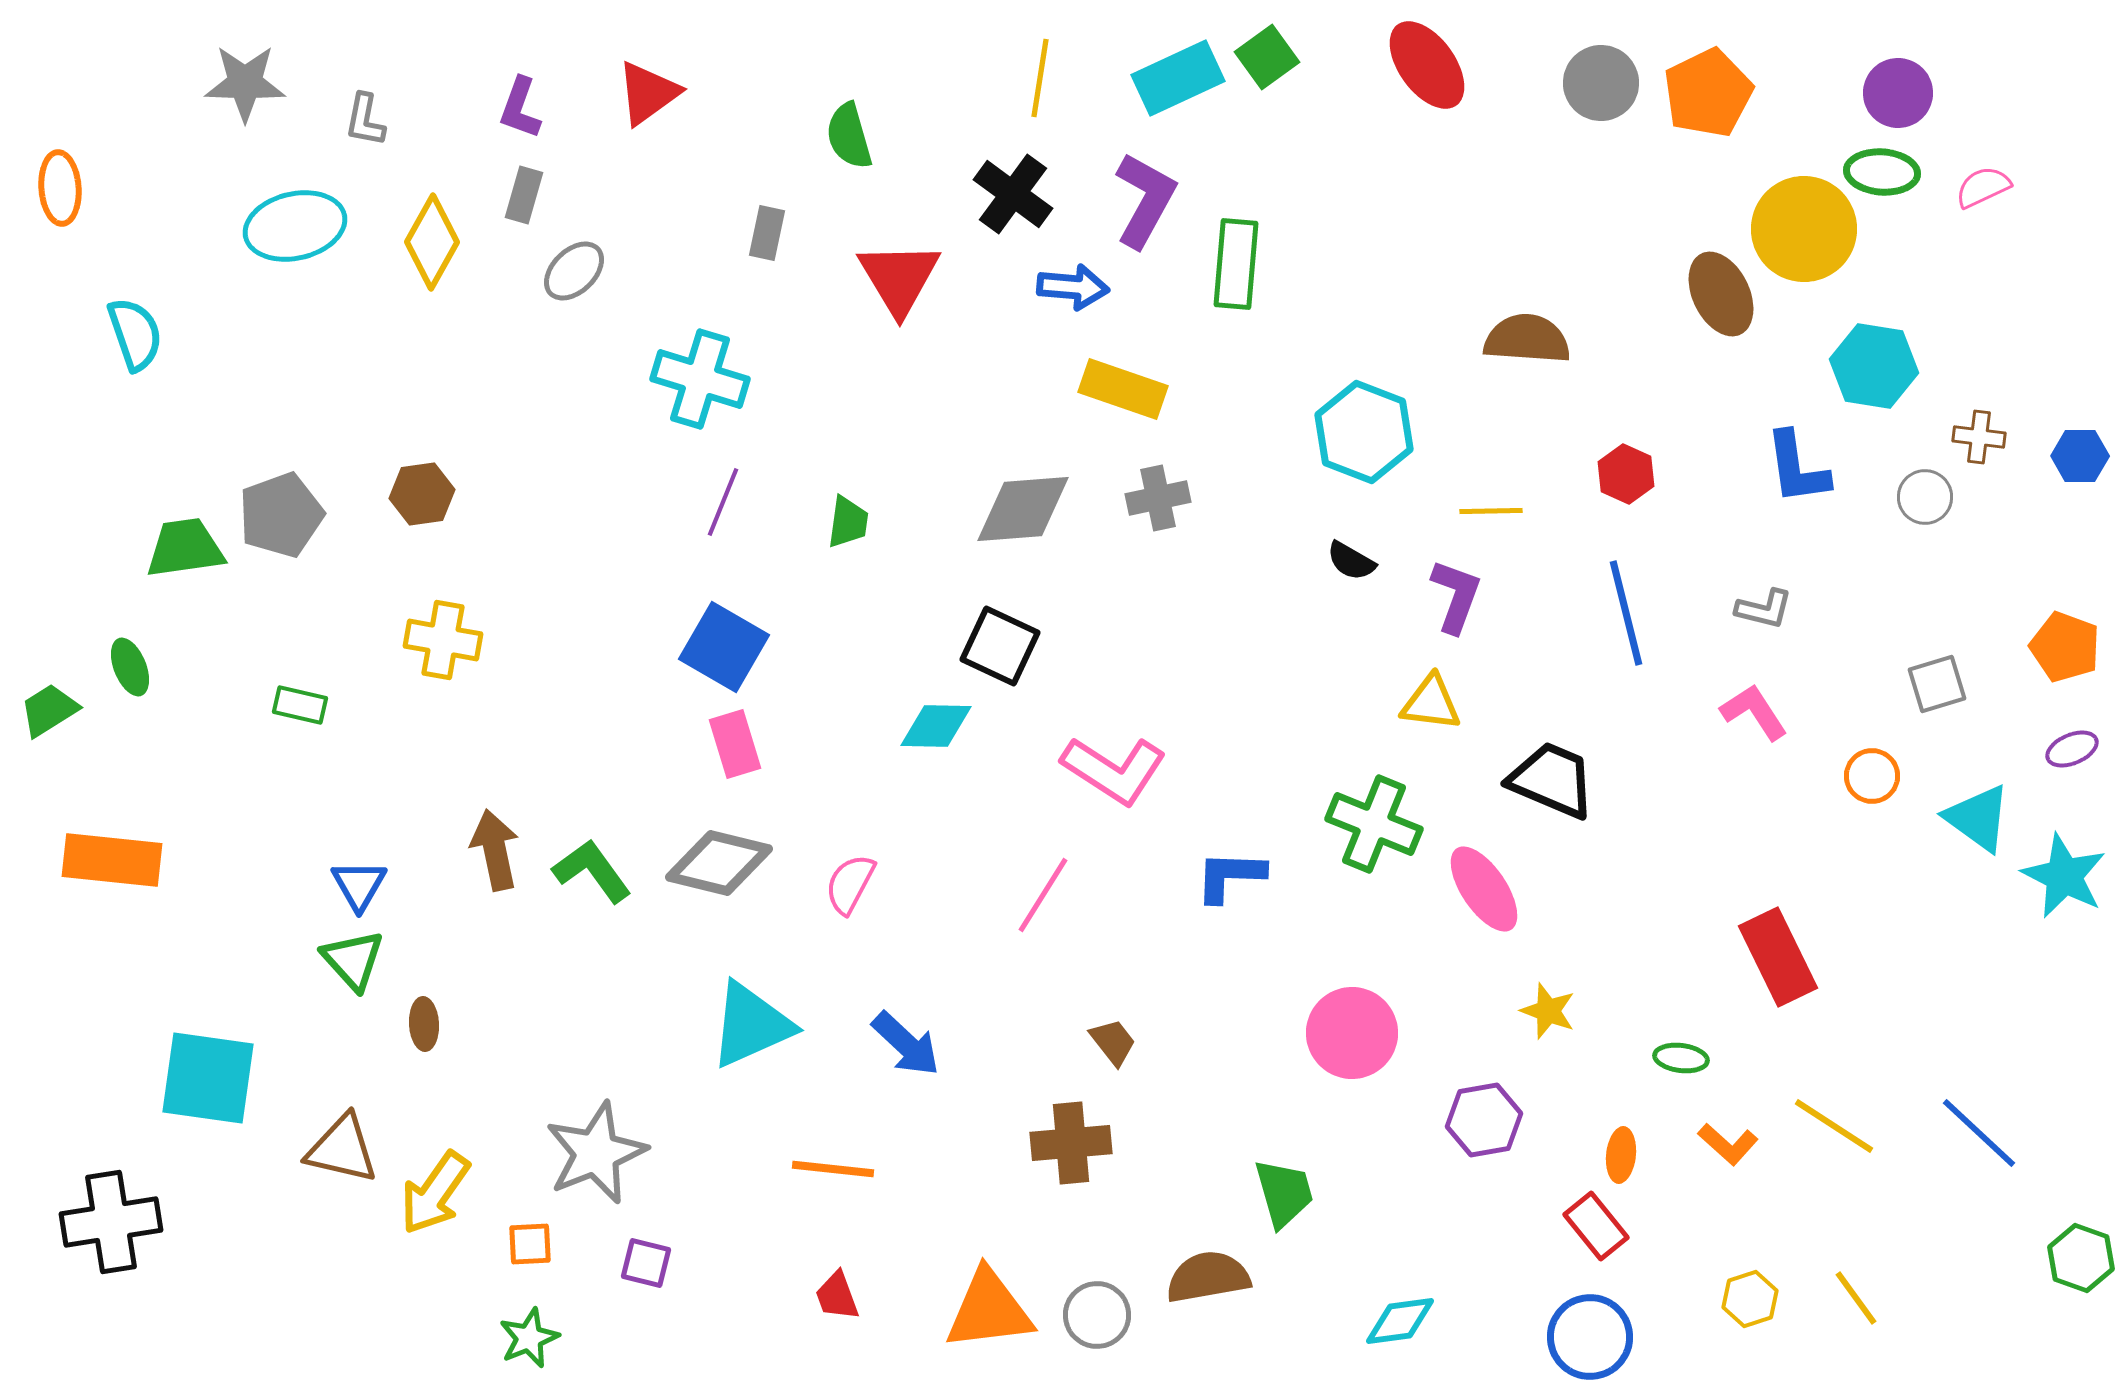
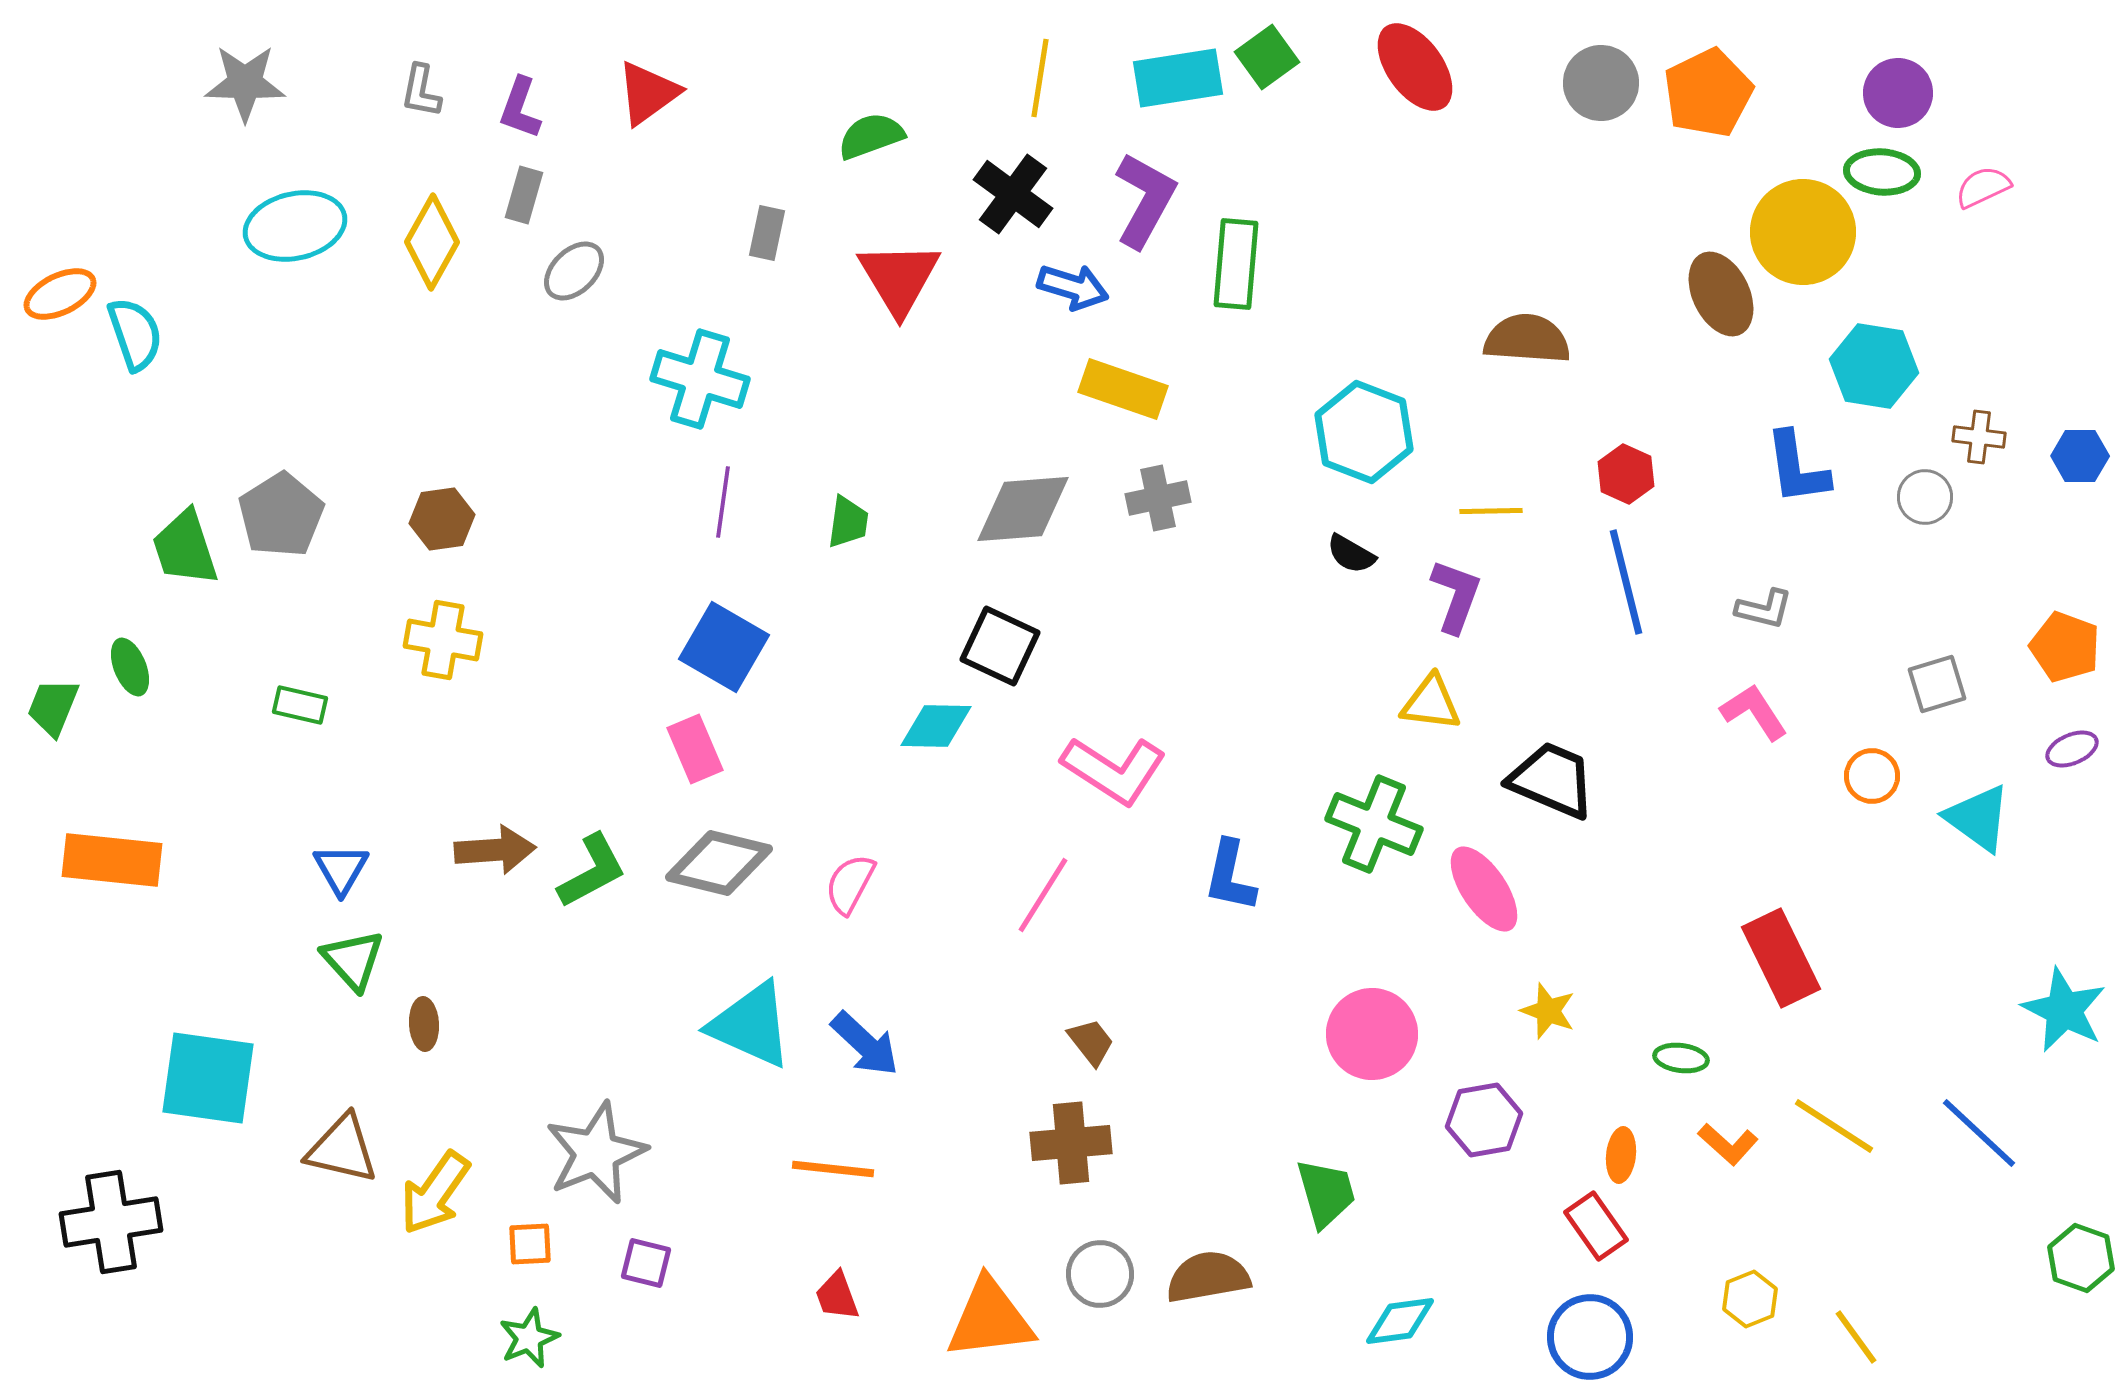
red ellipse at (1427, 65): moved 12 px left, 2 px down
cyan rectangle at (1178, 78): rotated 16 degrees clockwise
gray L-shape at (365, 120): moved 56 px right, 29 px up
green semicircle at (849, 136): moved 22 px right; rotated 86 degrees clockwise
orange ellipse at (60, 188): moved 106 px down; rotated 68 degrees clockwise
yellow circle at (1804, 229): moved 1 px left, 3 px down
blue arrow at (1073, 287): rotated 12 degrees clockwise
brown hexagon at (422, 494): moved 20 px right, 25 px down
purple line at (723, 502): rotated 14 degrees counterclockwise
gray pentagon at (281, 515): rotated 12 degrees counterclockwise
green trapezoid at (185, 548): rotated 100 degrees counterclockwise
black semicircle at (1351, 561): moved 7 px up
blue line at (1626, 613): moved 31 px up
green trapezoid at (49, 710): moved 4 px right, 3 px up; rotated 36 degrees counterclockwise
pink rectangle at (735, 744): moved 40 px left, 5 px down; rotated 6 degrees counterclockwise
brown arrow at (495, 850): rotated 98 degrees clockwise
green L-shape at (592, 871): rotated 98 degrees clockwise
blue L-shape at (1230, 876): rotated 80 degrees counterclockwise
cyan star at (2064, 876): moved 134 px down
blue triangle at (359, 885): moved 18 px left, 16 px up
red rectangle at (1778, 957): moved 3 px right, 1 px down
cyan triangle at (751, 1025): rotated 48 degrees clockwise
pink circle at (1352, 1033): moved 20 px right, 1 px down
brown trapezoid at (1113, 1042): moved 22 px left
blue arrow at (906, 1044): moved 41 px left
green trapezoid at (1284, 1193): moved 42 px right
red rectangle at (1596, 1226): rotated 4 degrees clockwise
yellow line at (1856, 1298): moved 39 px down
yellow hexagon at (1750, 1299): rotated 4 degrees counterclockwise
orange triangle at (989, 1310): moved 1 px right, 9 px down
gray circle at (1097, 1315): moved 3 px right, 41 px up
